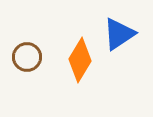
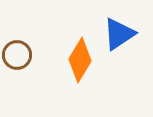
brown circle: moved 10 px left, 2 px up
